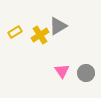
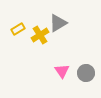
gray triangle: moved 3 px up
yellow rectangle: moved 3 px right, 3 px up
